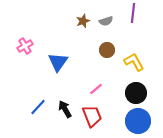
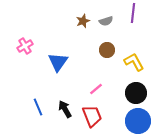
blue line: rotated 66 degrees counterclockwise
